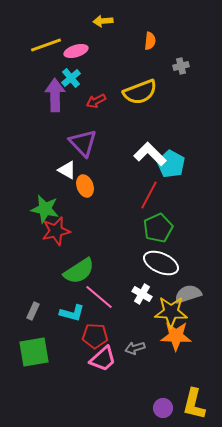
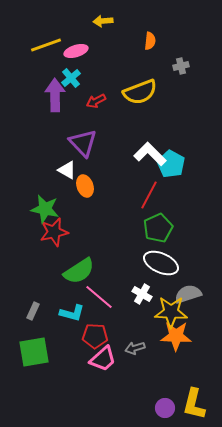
red star: moved 2 px left, 1 px down
purple circle: moved 2 px right
